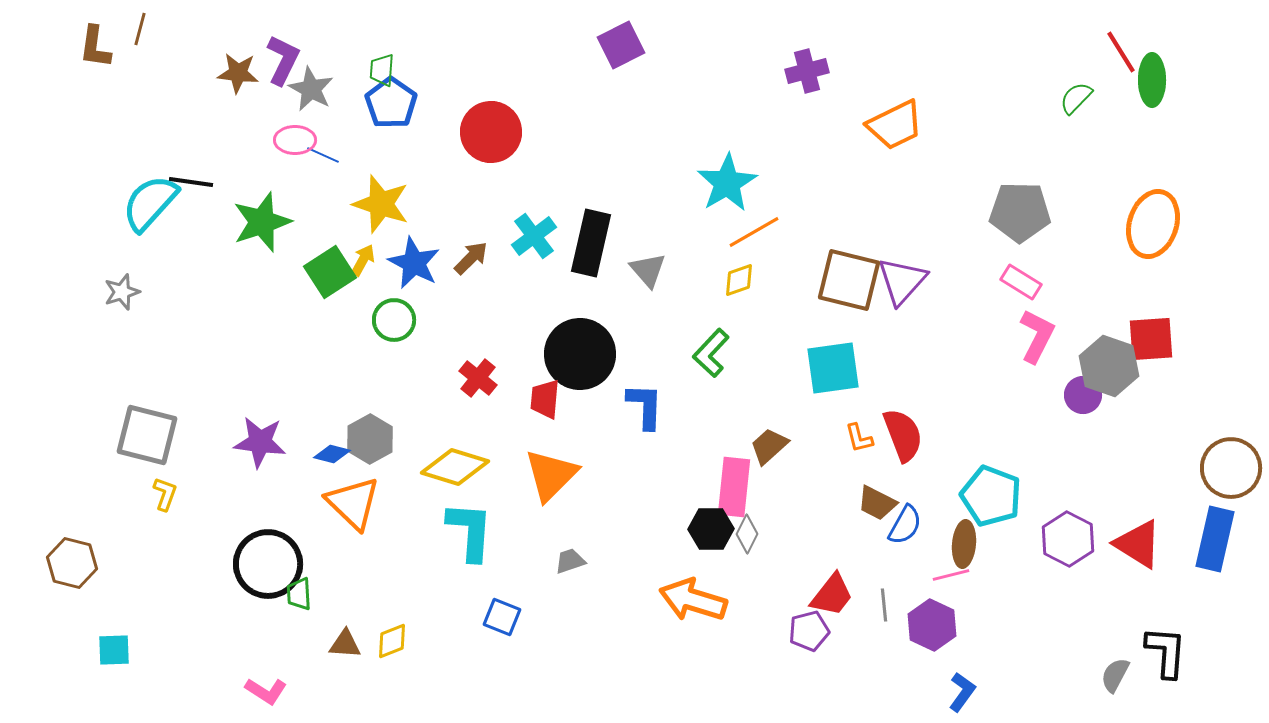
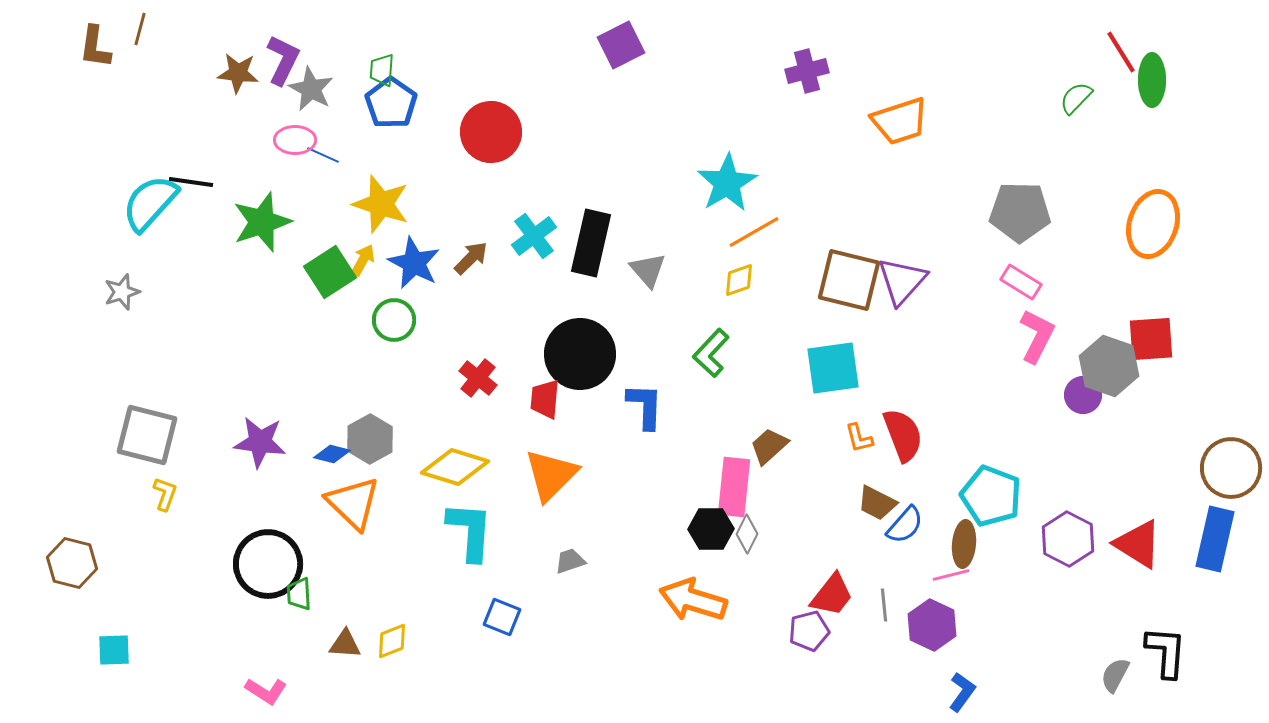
orange trapezoid at (895, 125): moved 5 px right, 4 px up; rotated 8 degrees clockwise
blue semicircle at (905, 525): rotated 12 degrees clockwise
